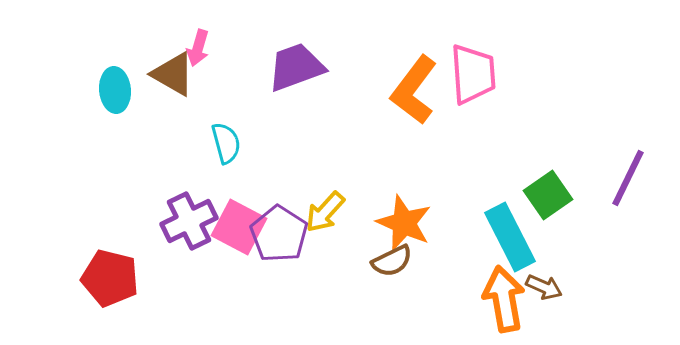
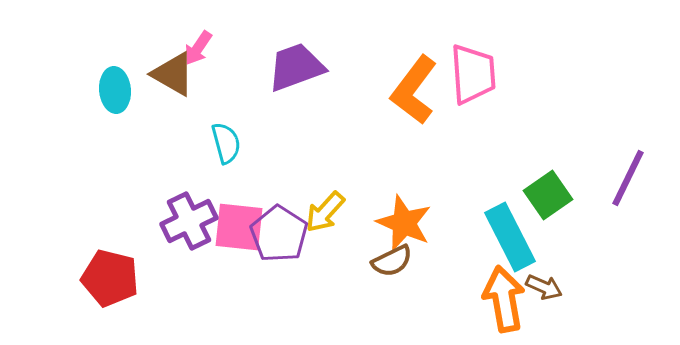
pink arrow: rotated 18 degrees clockwise
pink square: rotated 22 degrees counterclockwise
